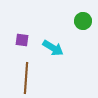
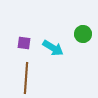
green circle: moved 13 px down
purple square: moved 2 px right, 3 px down
